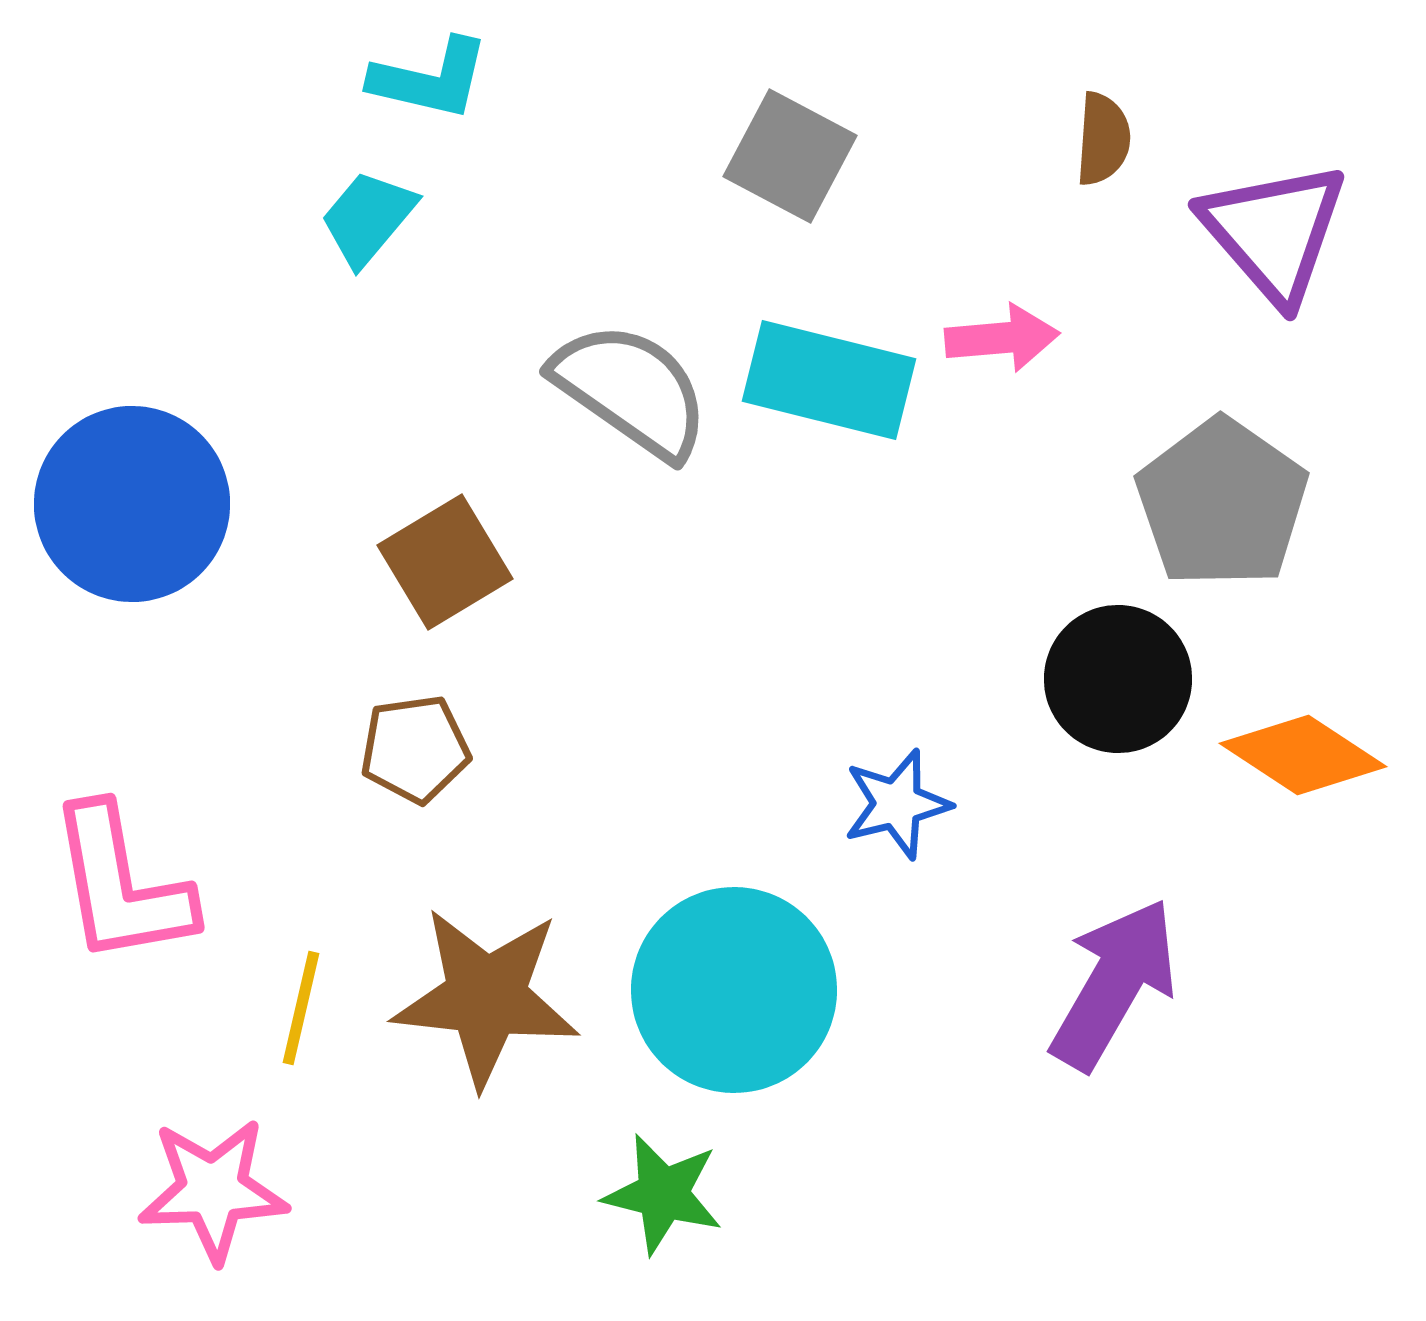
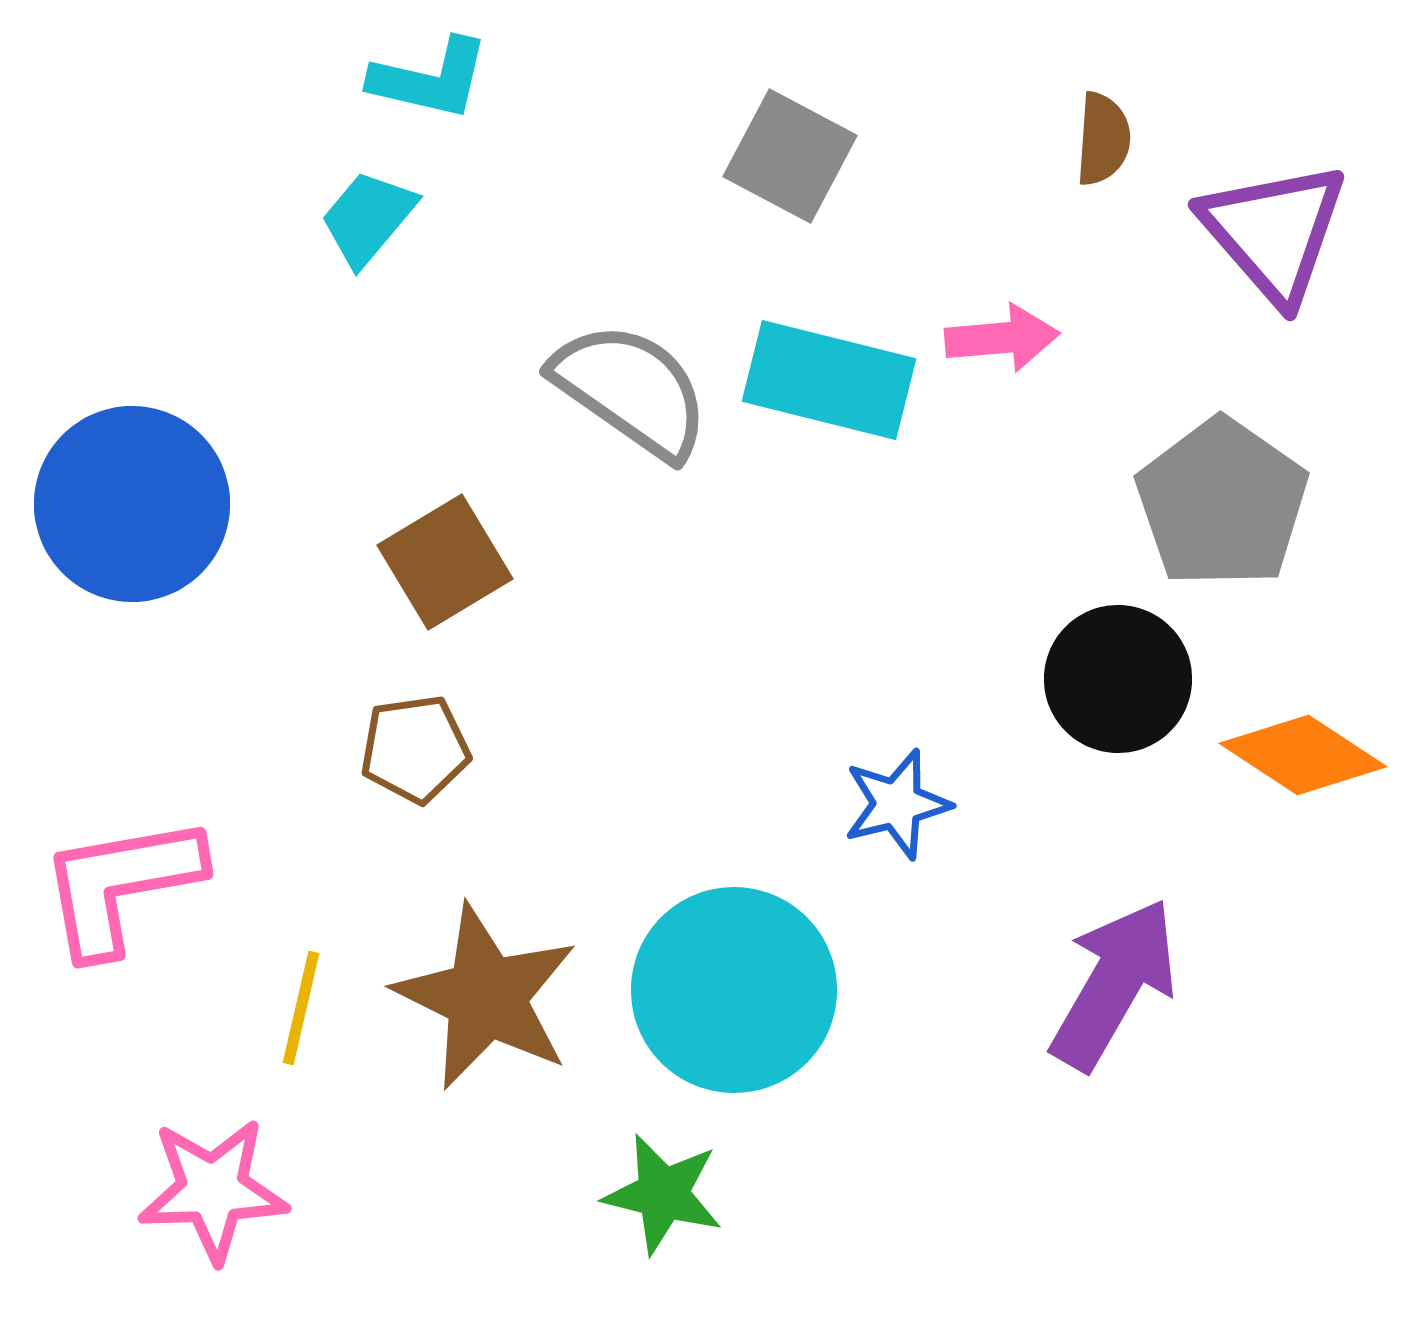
pink L-shape: rotated 90 degrees clockwise
brown star: rotated 20 degrees clockwise
